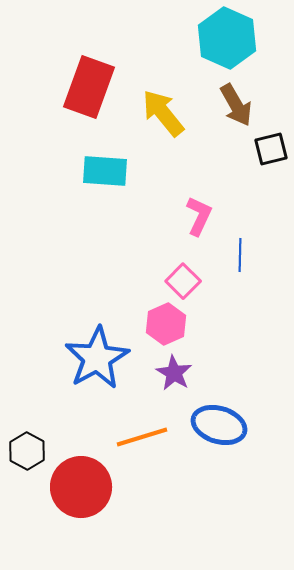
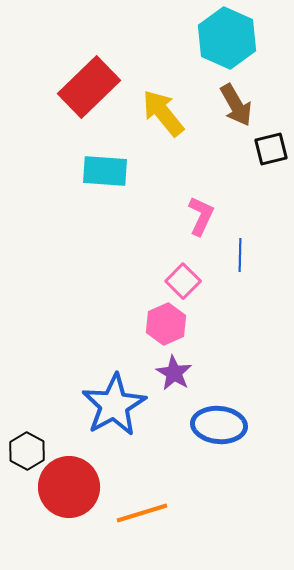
red rectangle: rotated 26 degrees clockwise
pink L-shape: moved 2 px right
blue star: moved 17 px right, 47 px down
blue ellipse: rotated 12 degrees counterclockwise
orange line: moved 76 px down
red circle: moved 12 px left
